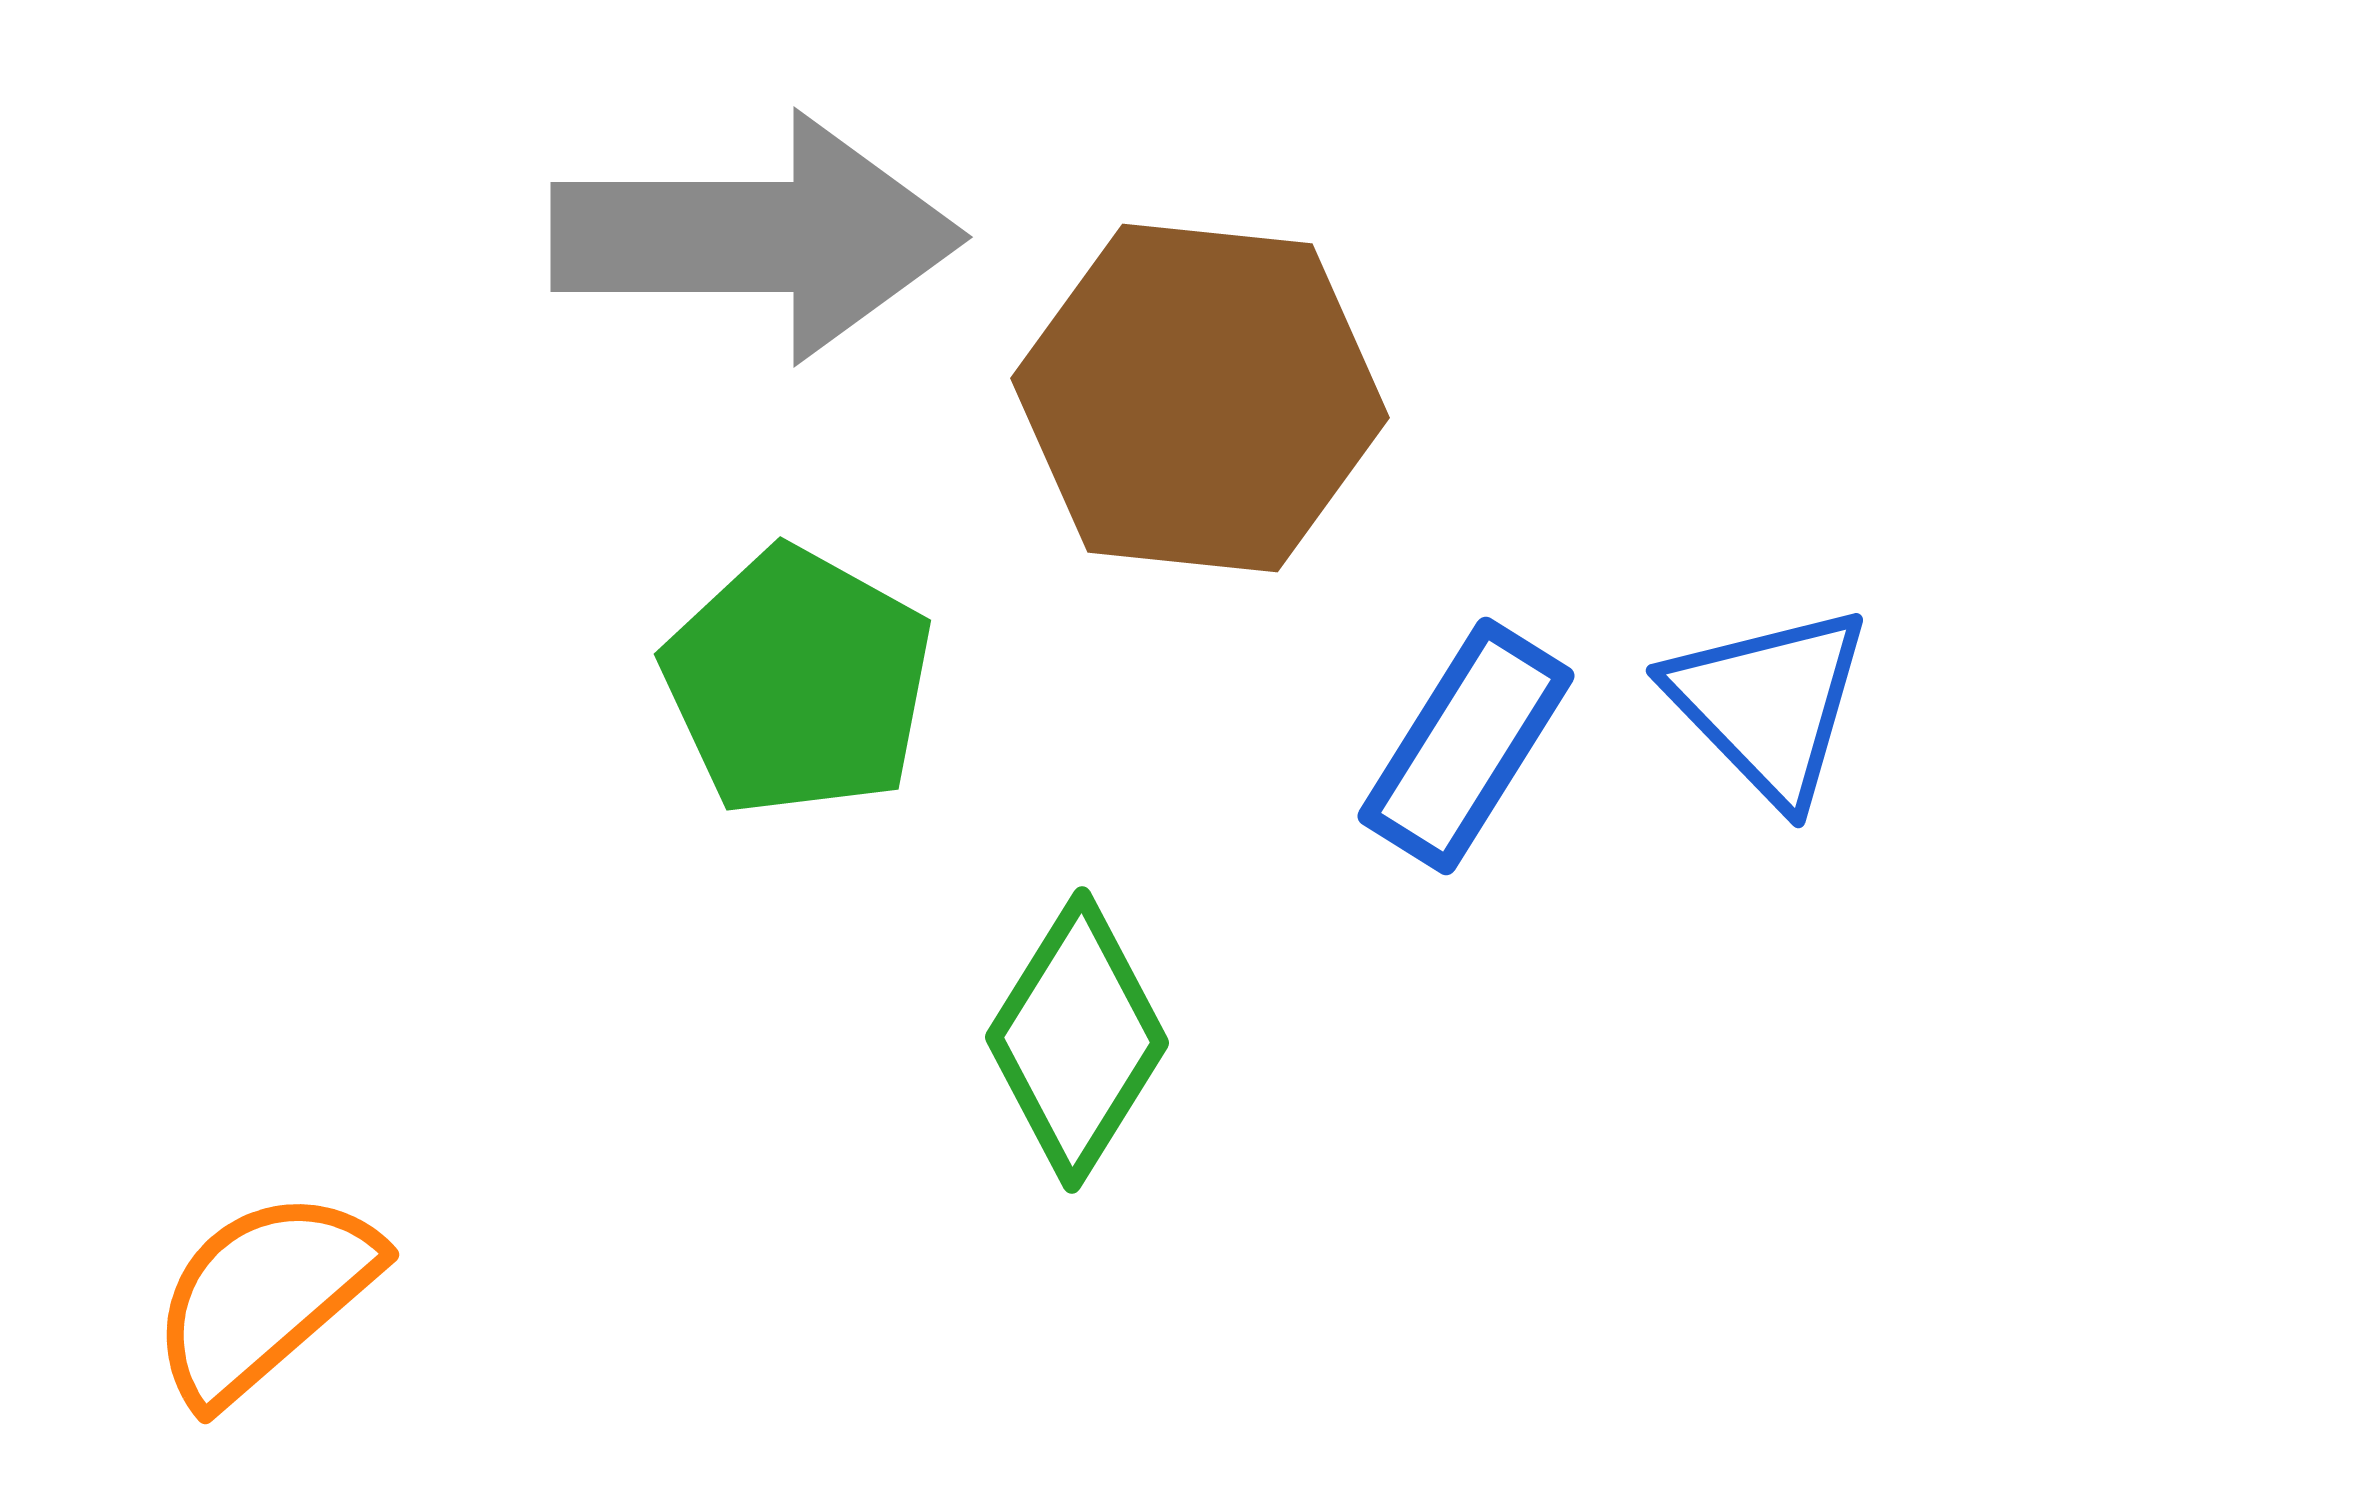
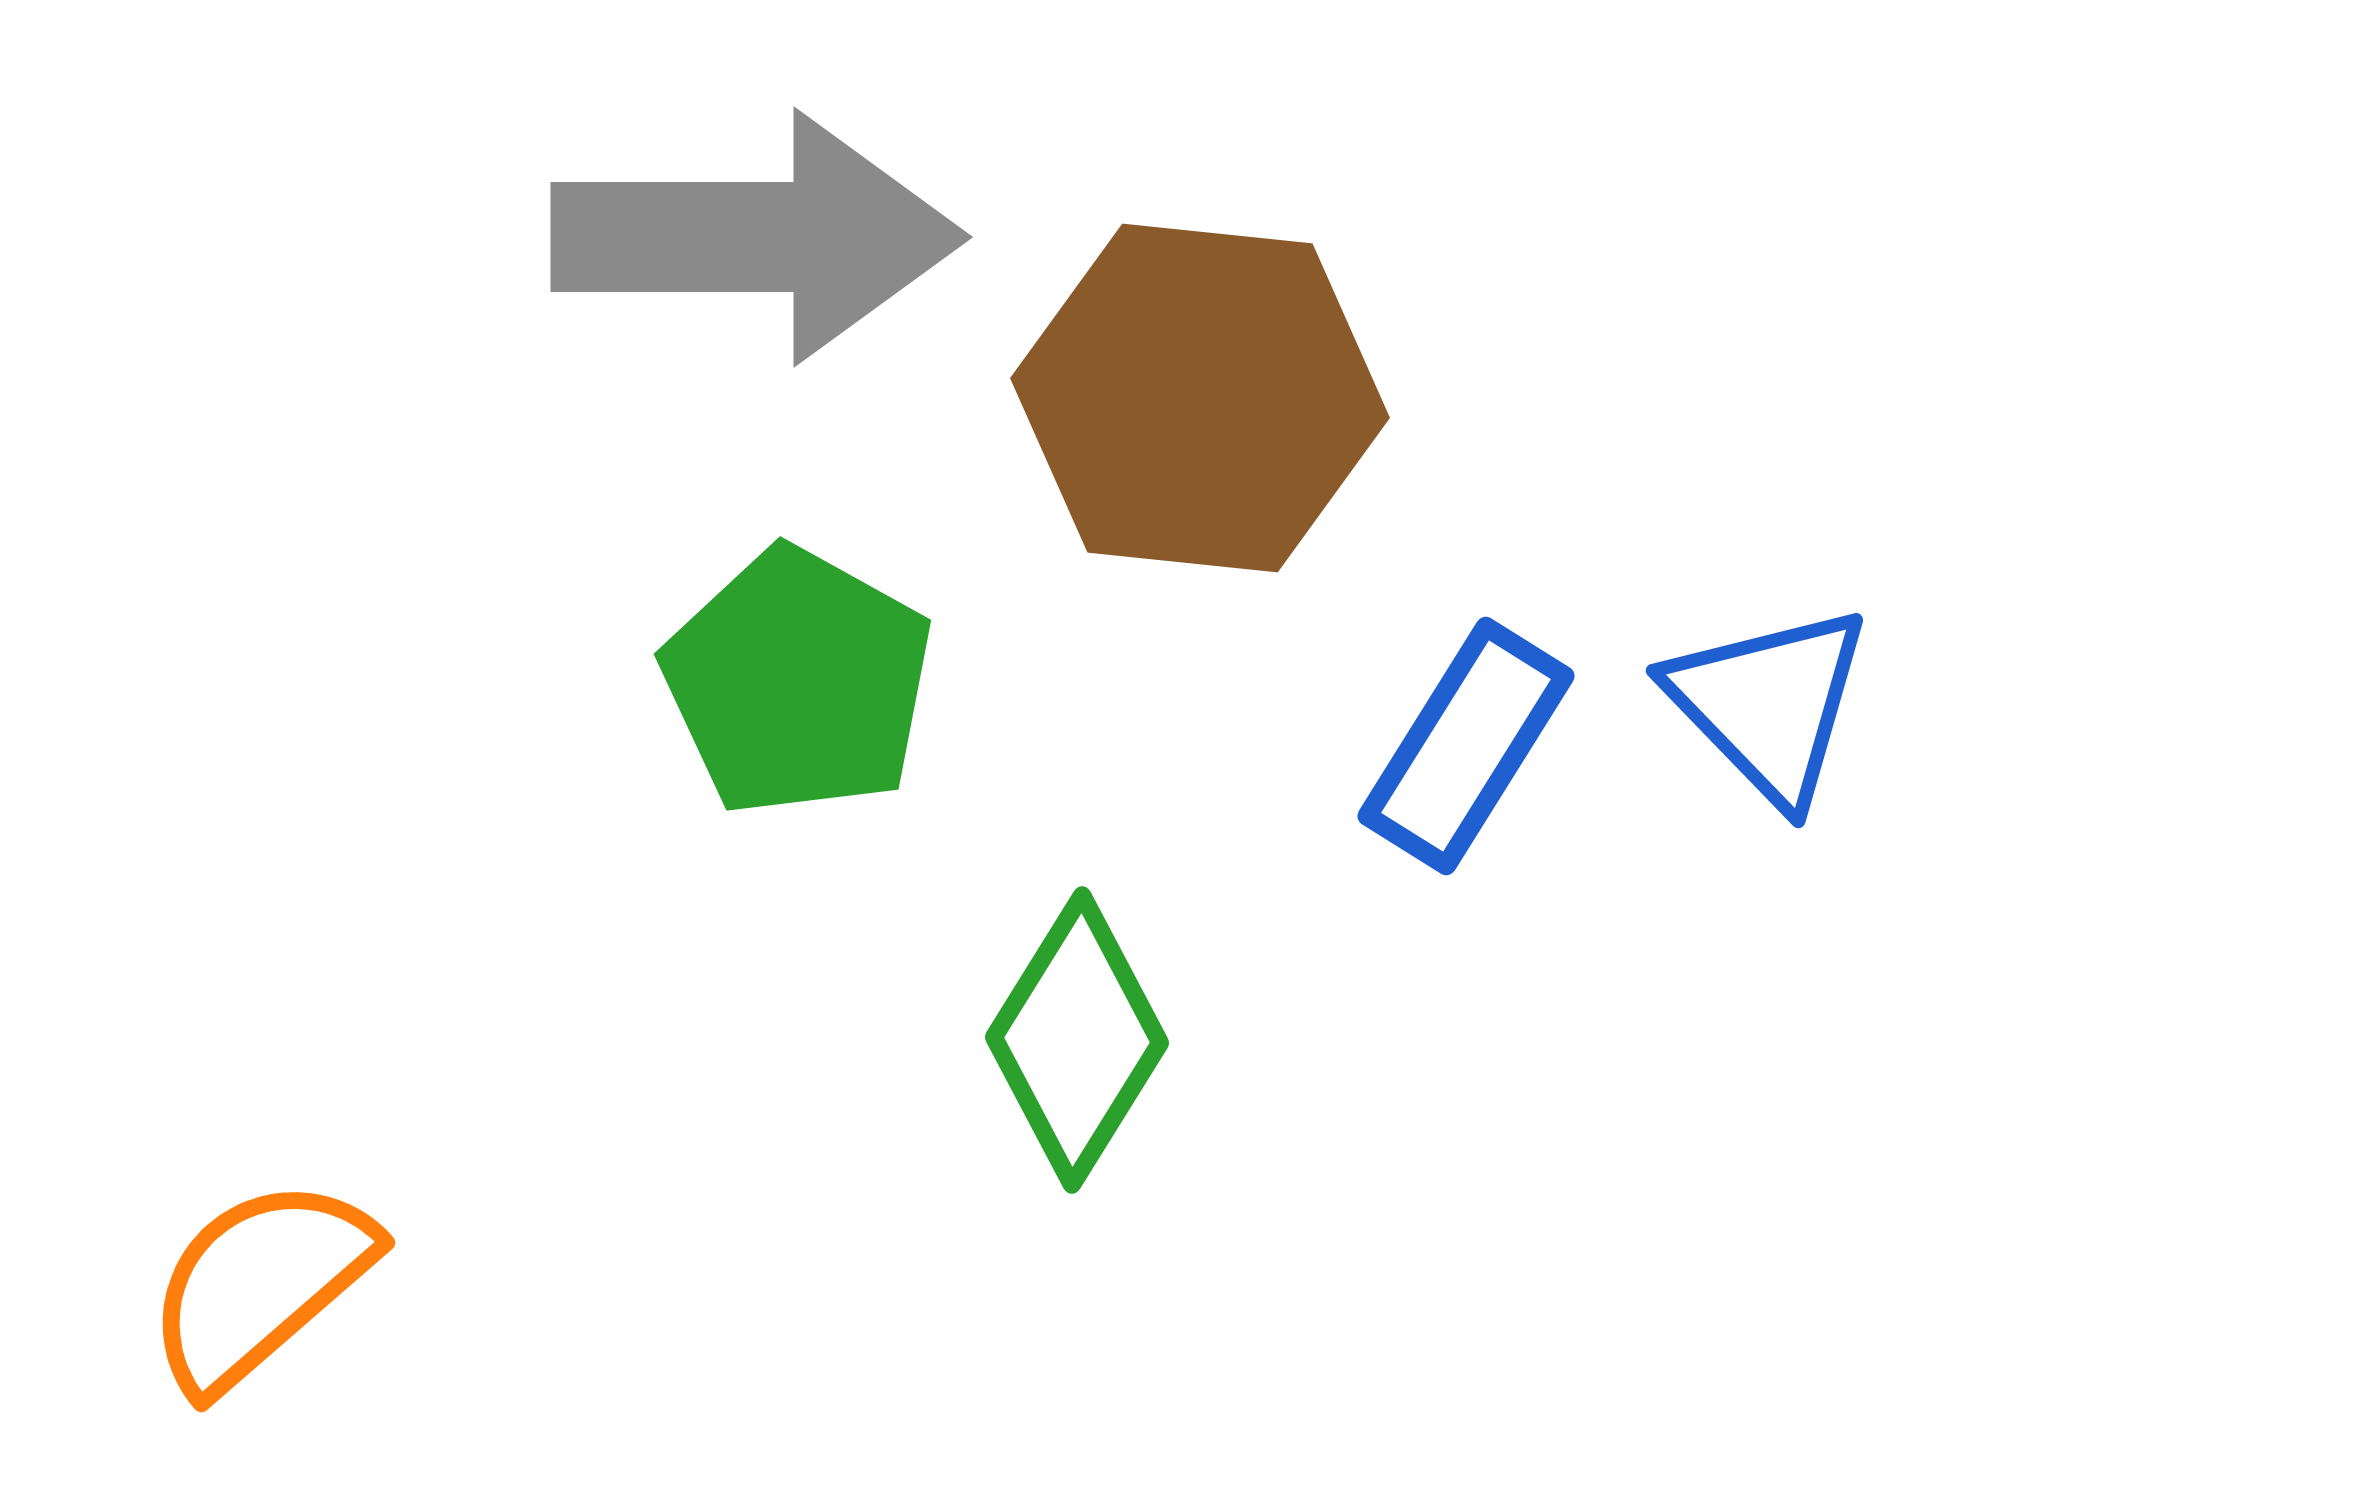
orange semicircle: moved 4 px left, 12 px up
